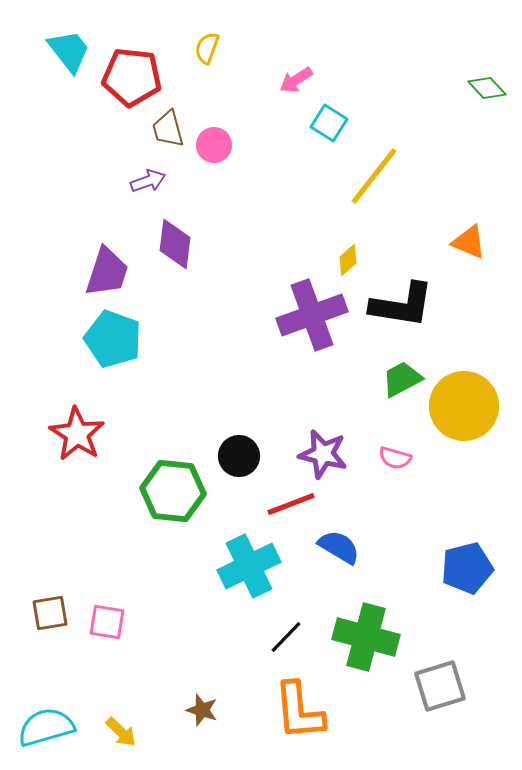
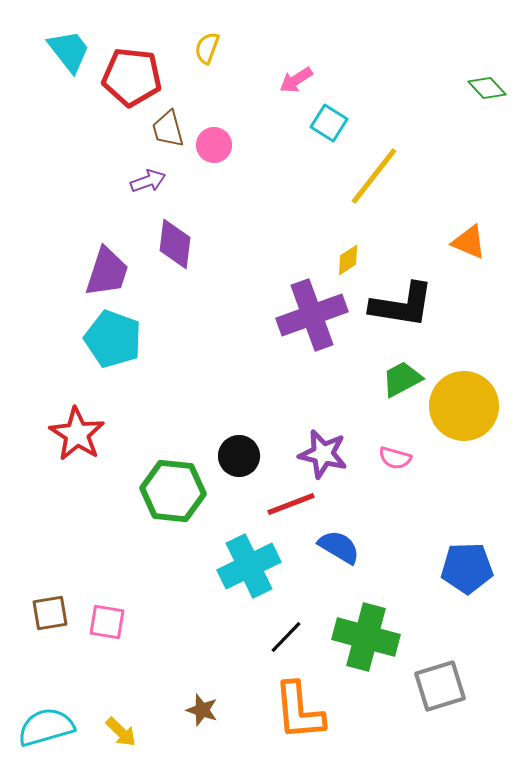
yellow diamond: rotated 8 degrees clockwise
blue pentagon: rotated 12 degrees clockwise
